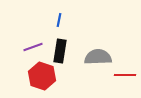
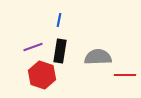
red hexagon: moved 1 px up
